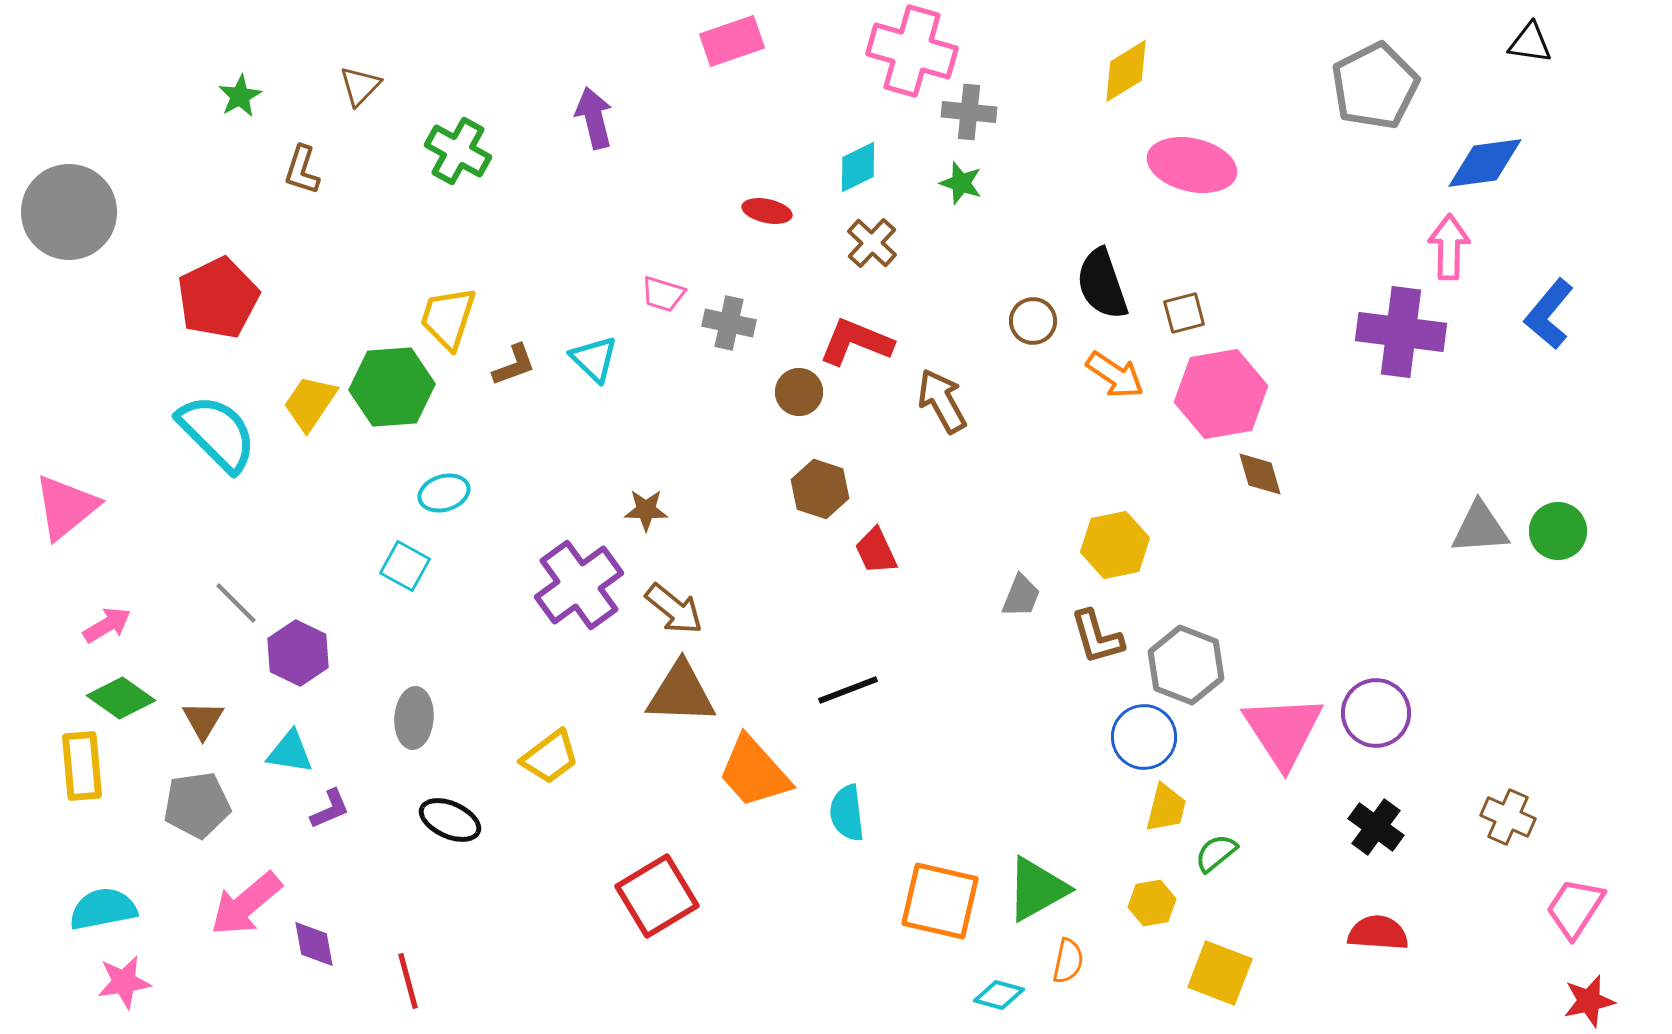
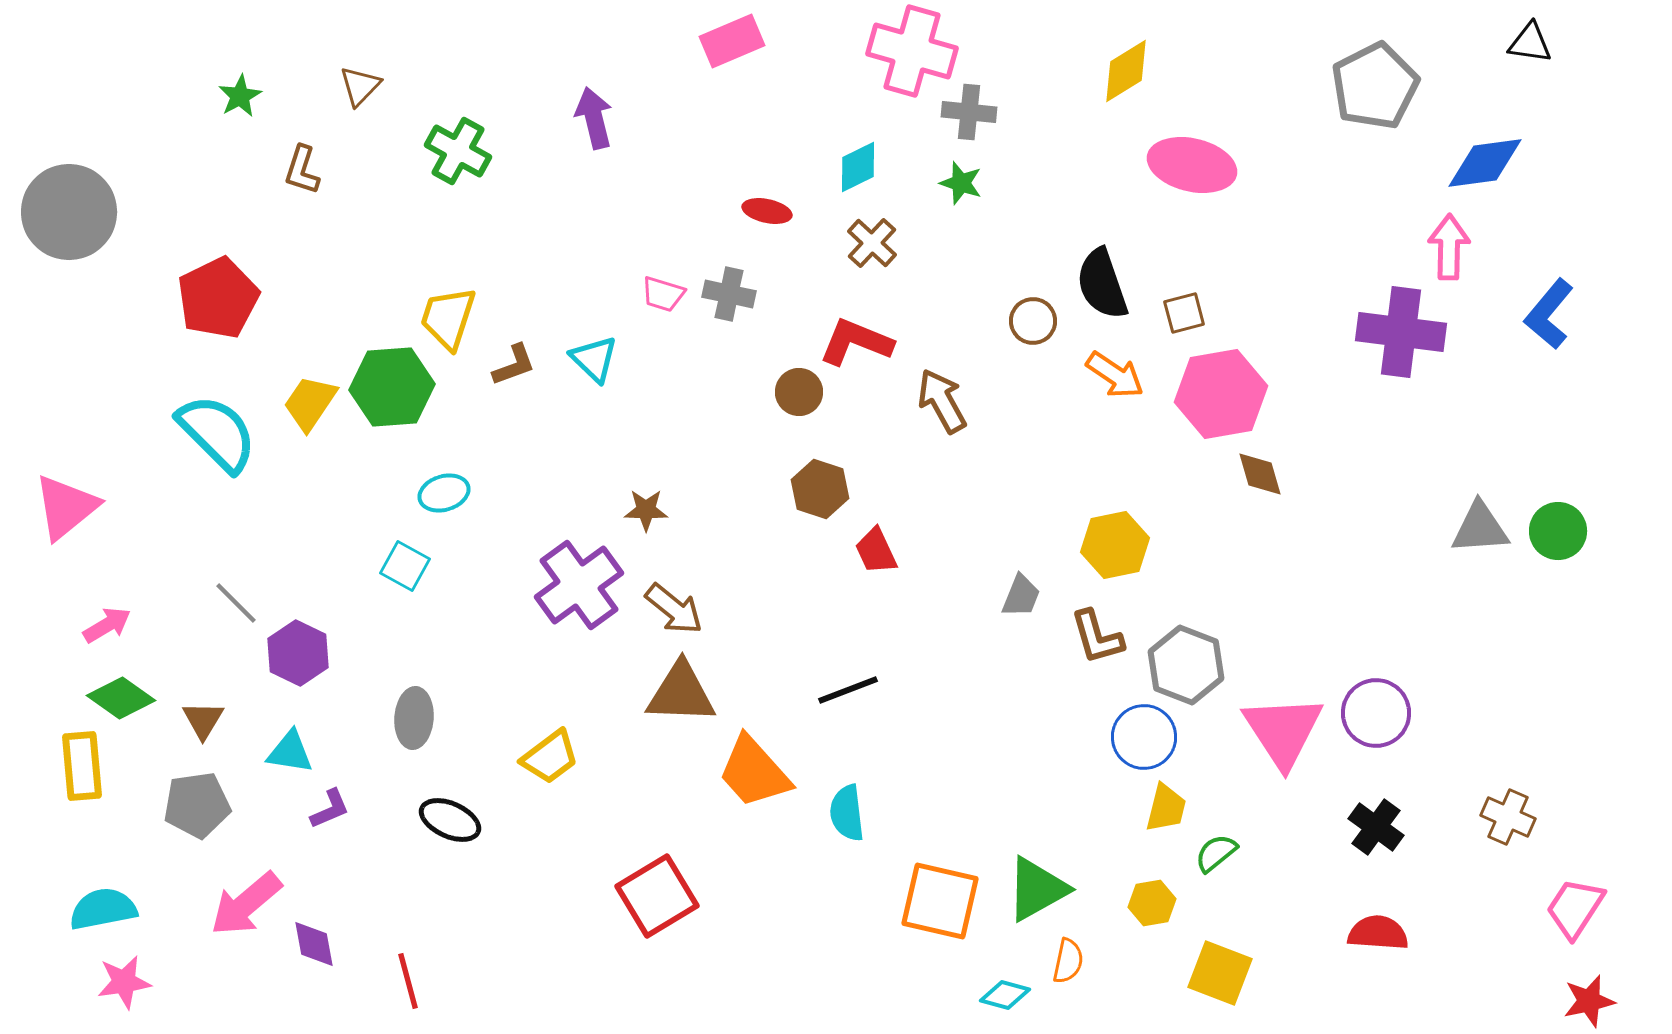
pink rectangle at (732, 41): rotated 4 degrees counterclockwise
gray cross at (729, 323): moved 29 px up
cyan diamond at (999, 995): moved 6 px right
